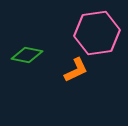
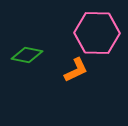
pink hexagon: rotated 9 degrees clockwise
